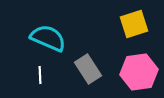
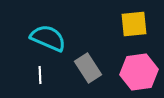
yellow square: rotated 12 degrees clockwise
gray rectangle: moved 1 px up
